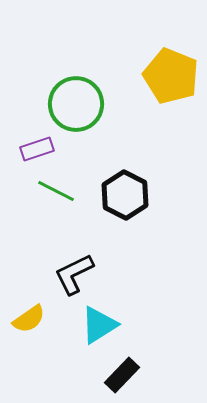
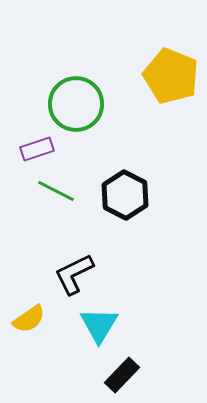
cyan triangle: rotated 27 degrees counterclockwise
